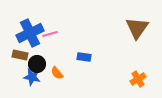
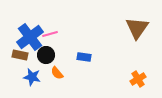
blue cross: moved 4 px down; rotated 12 degrees counterclockwise
black circle: moved 9 px right, 9 px up
